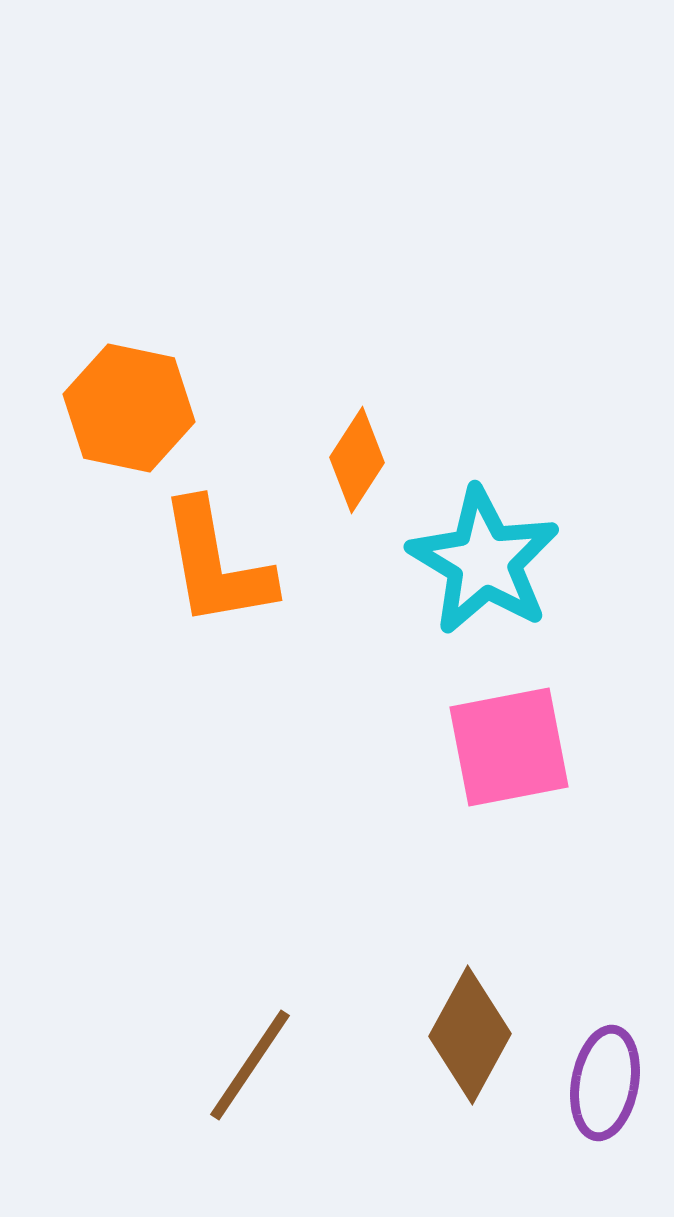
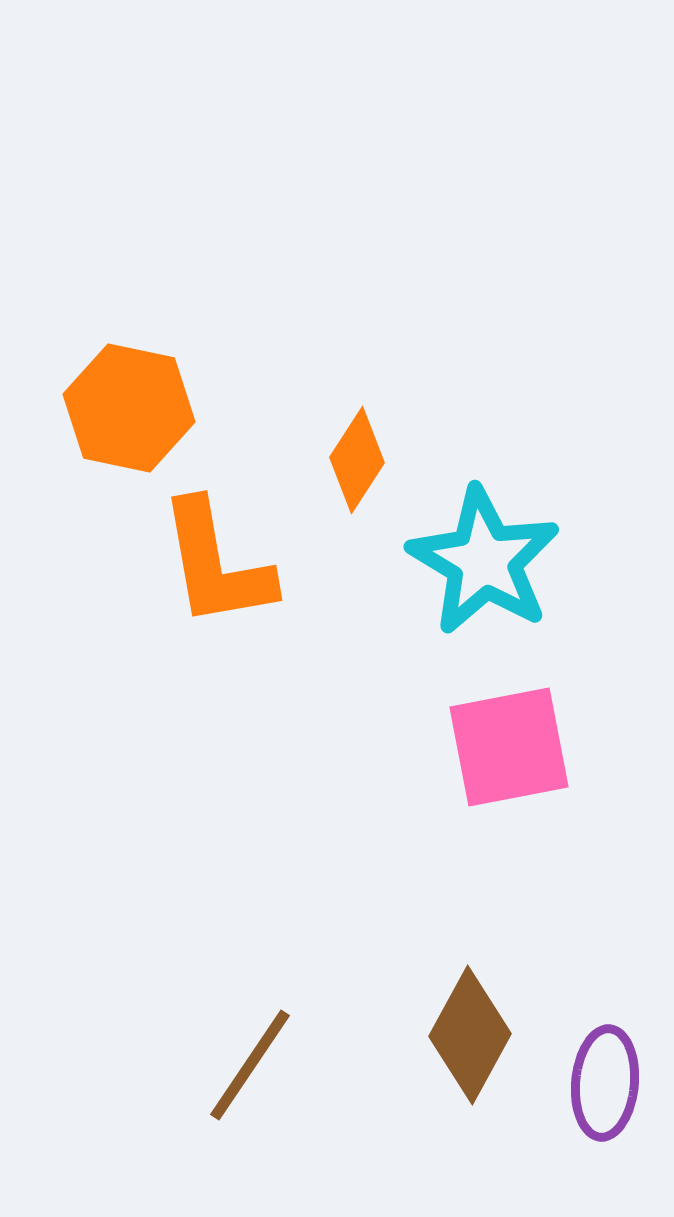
purple ellipse: rotated 5 degrees counterclockwise
